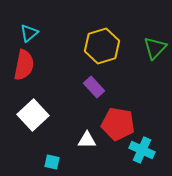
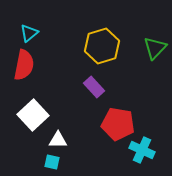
white triangle: moved 29 px left
